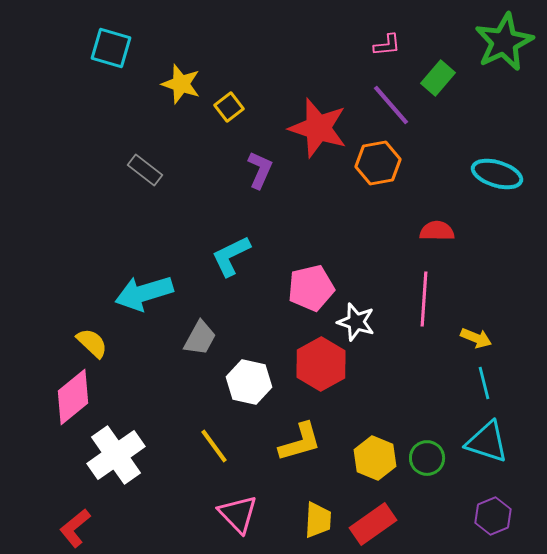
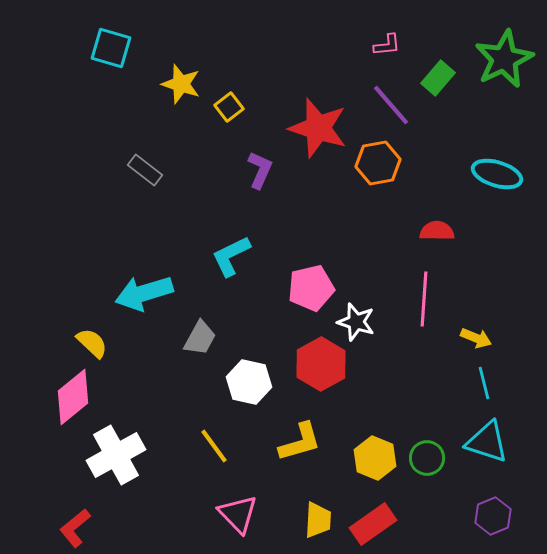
green star: moved 17 px down
white cross: rotated 6 degrees clockwise
